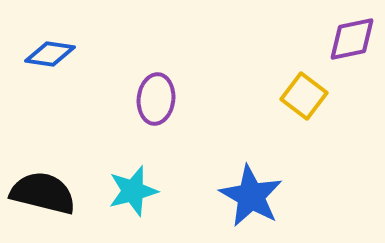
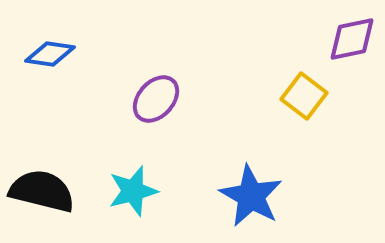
purple ellipse: rotated 36 degrees clockwise
black semicircle: moved 1 px left, 2 px up
